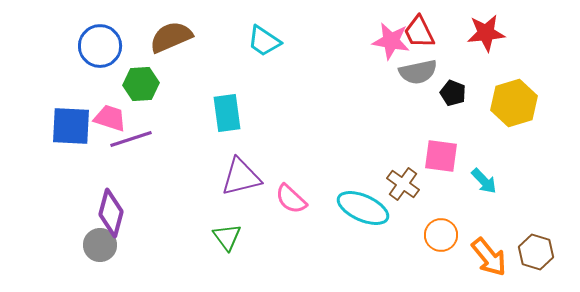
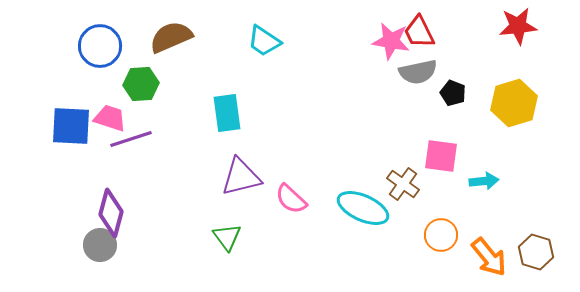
red star: moved 32 px right, 7 px up
cyan arrow: rotated 52 degrees counterclockwise
